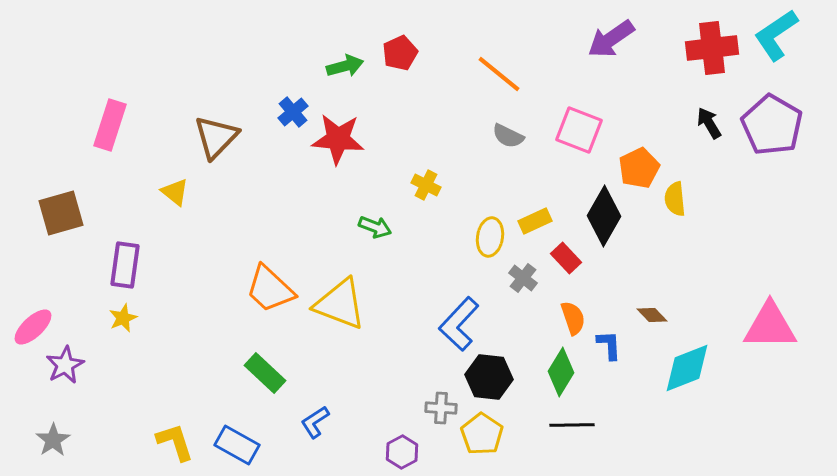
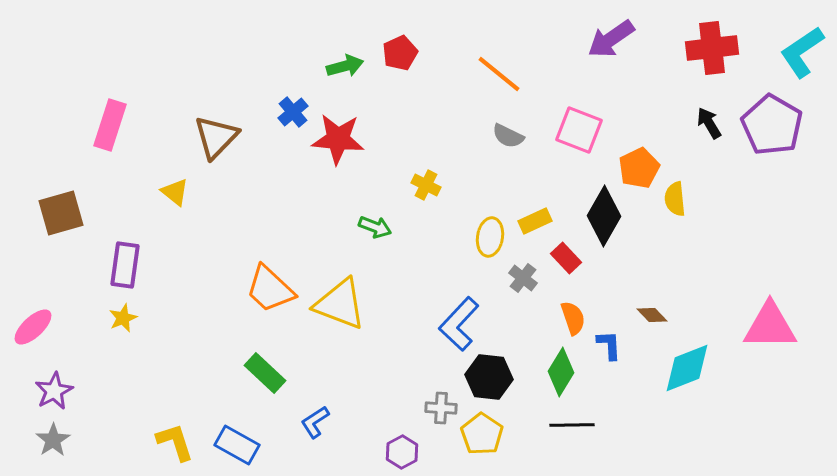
cyan L-shape at (776, 35): moved 26 px right, 17 px down
purple star at (65, 365): moved 11 px left, 26 px down
